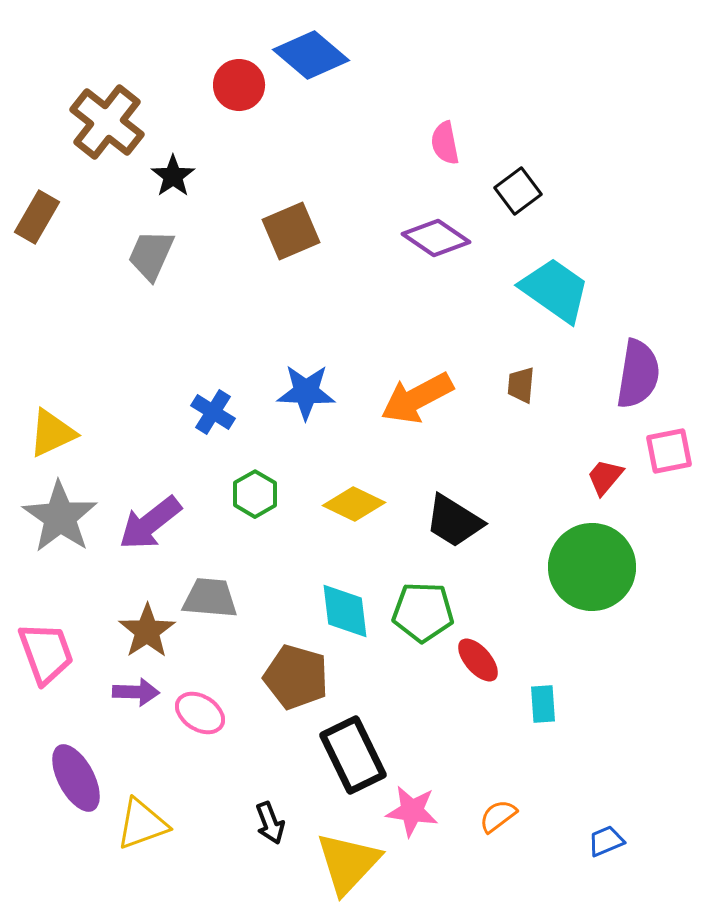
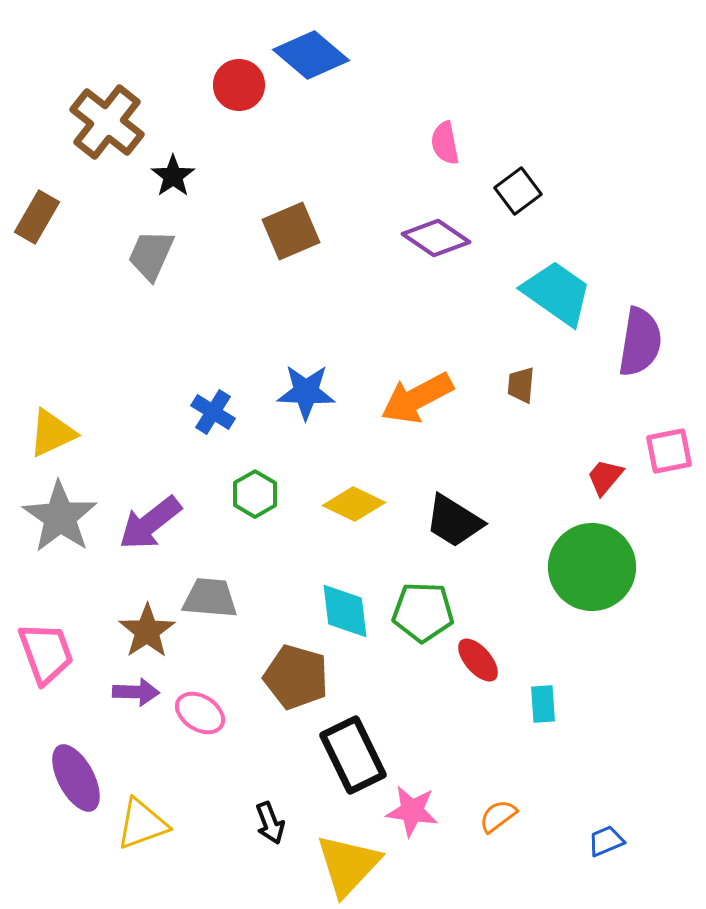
cyan trapezoid at (555, 290): moved 2 px right, 3 px down
purple semicircle at (638, 374): moved 2 px right, 32 px up
yellow triangle at (348, 863): moved 2 px down
